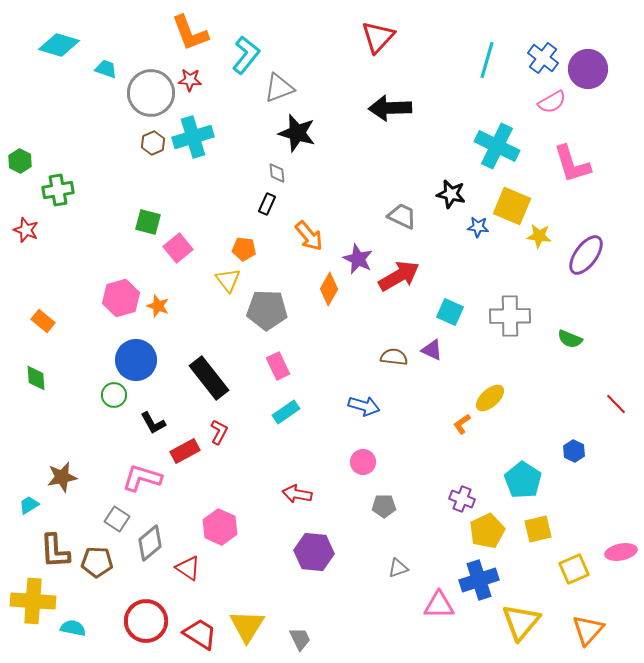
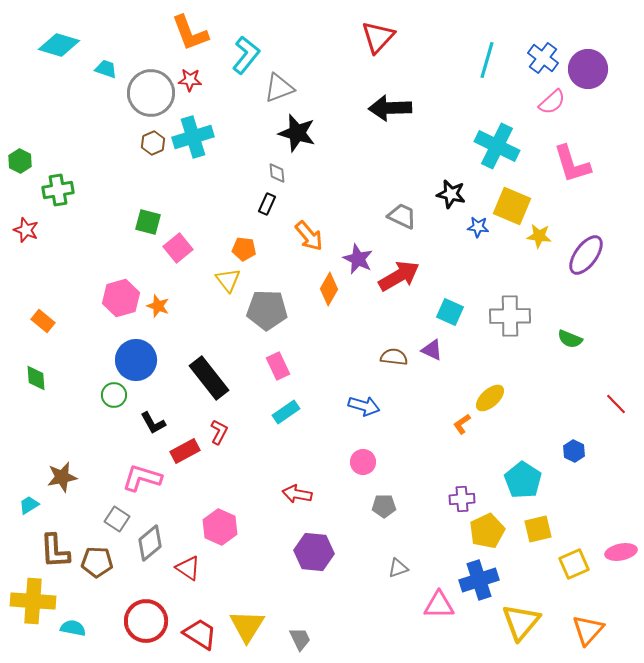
pink semicircle at (552, 102): rotated 12 degrees counterclockwise
purple cross at (462, 499): rotated 25 degrees counterclockwise
yellow square at (574, 569): moved 5 px up
